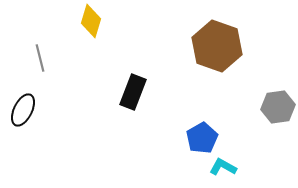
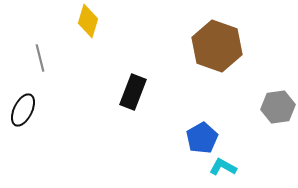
yellow diamond: moved 3 px left
